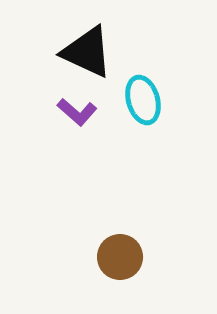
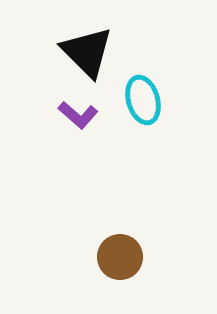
black triangle: rotated 20 degrees clockwise
purple L-shape: moved 1 px right, 3 px down
